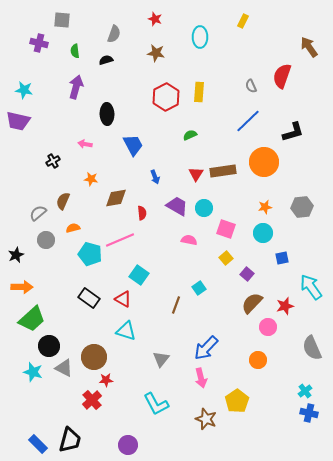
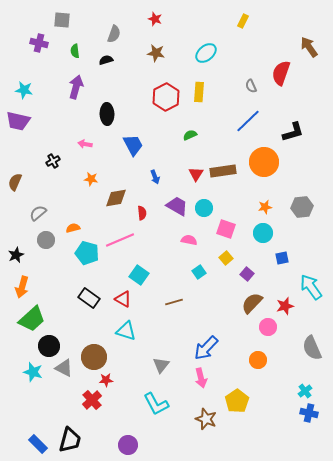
cyan ellipse at (200, 37): moved 6 px right, 16 px down; rotated 50 degrees clockwise
red semicircle at (282, 76): moved 1 px left, 3 px up
brown semicircle at (63, 201): moved 48 px left, 19 px up
cyan pentagon at (90, 254): moved 3 px left, 1 px up
orange arrow at (22, 287): rotated 105 degrees clockwise
cyan square at (199, 288): moved 16 px up
brown line at (176, 305): moved 2 px left, 3 px up; rotated 54 degrees clockwise
gray triangle at (161, 359): moved 6 px down
